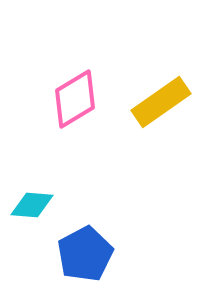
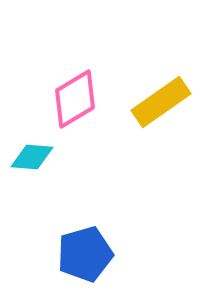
cyan diamond: moved 48 px up
blue pentagon: rotated 12 degrees clockwise
